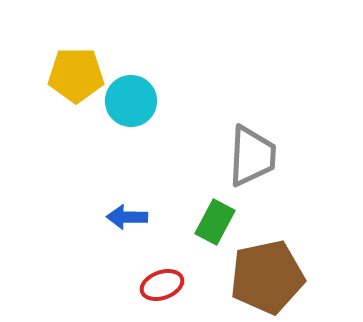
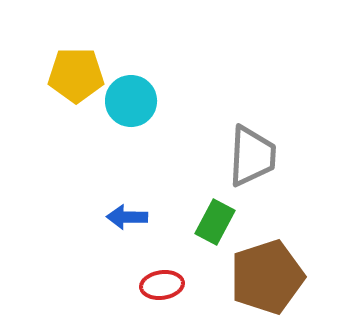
brown pentagon: rotated 6 degrees counterclockwise
red ellipse: rotated 12 degrees clockwise
